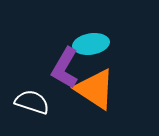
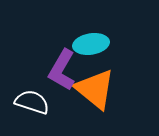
purple L-shape: moved 3 px left, 2 px down
orange triangle: rotated 6 degrees clockwise
